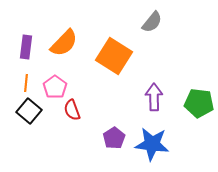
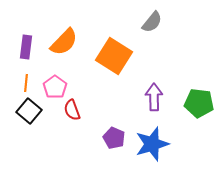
orange semicircle: moved 1 px up
purple pentagon: rotated 15 degrees counterclockwise
blue star: rotated 24 degrees counterclockwise
